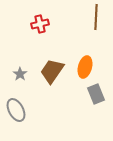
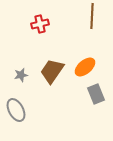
brown line: moved 4 px left, 1 px up
orange ellipse: rotated 35 degrees clockwise
gray star: moved 1 px right, 1 px down; rotated 24 degrees clockwise
